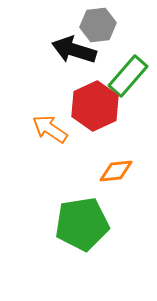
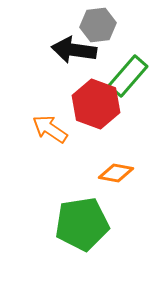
black arrow: rotated 9 degrees counterclockwise
red hexagon: moved 1 px right, 2 px up; rotated 15 degrees counterclockwise
orange diamond: moved 2 px down; rotated 16 degrees clockwise
